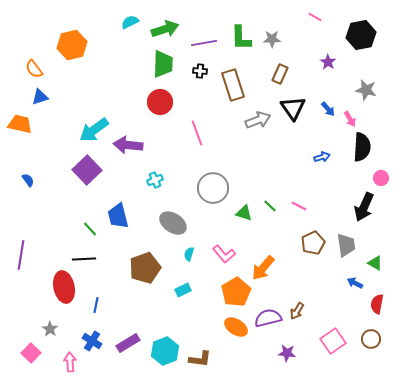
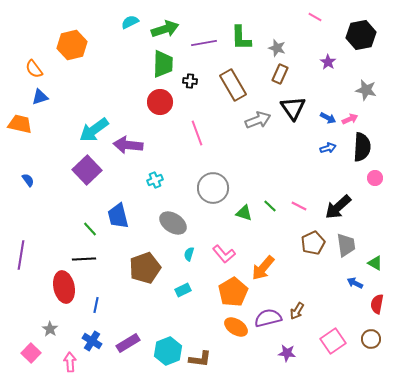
gray star at (272, 39): moved 5 px right, 9 px down; rotated 18 degrees clockwise
black cross at (200, 71): moved 10 px left, 10 px down
brown rectangle at (233, 85): rotated 12 degrees counterclockwise
blue arrow at (328, 109): moved 9 px down; rotated 21 degrees counterclockwise
pink arrow at (350, 119): rotated 84 degrees counterclockwise
blue arrow at (322, 157): moved 6 px right, 9 px up
pink circle at (381, 178): moved 6 px left
black arrow at (364, 207): moved 26 px left; rotated 24 degrees clockwise
orange pentagon at (236, 292): moved 3 px left
cyan hexagon at (165, 351): moved 3 px right
